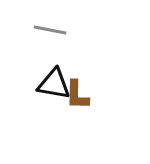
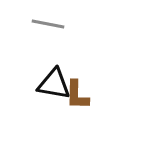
gray line: moved 2 px left, 6 px up
